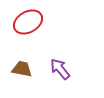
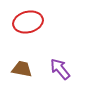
red ellipse: rotated 16 degrees clockwise
